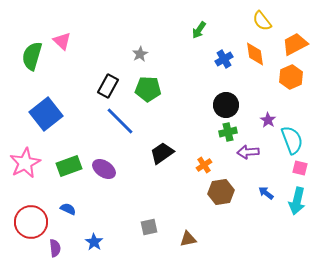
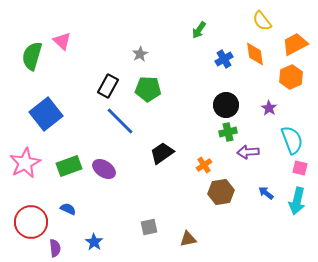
purple star: moved 1 px right, 12 px up
